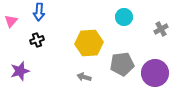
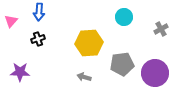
black cross: moved 1 px right, 1 px up
purple star: moved 1 px down; rotated 18 degrees clockwise
